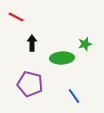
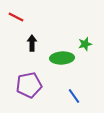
purple pentagon: moved 1 px left, 1 px down; rotated 25 degrees counterclockwise
